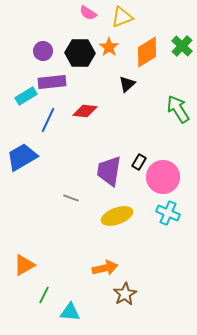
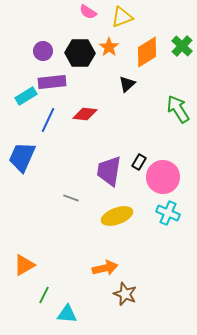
pink semicircle: moved 1 px up
red diamond: moved 3 px down
blue trapezoid: rotated 36 degrees counterclockwise
brown star: rotated 20 degrees counterclockwise
cyan triangle: moved 3 px left, 2 px down
